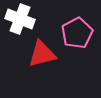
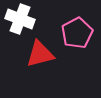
red triangle: moved 2 px left
